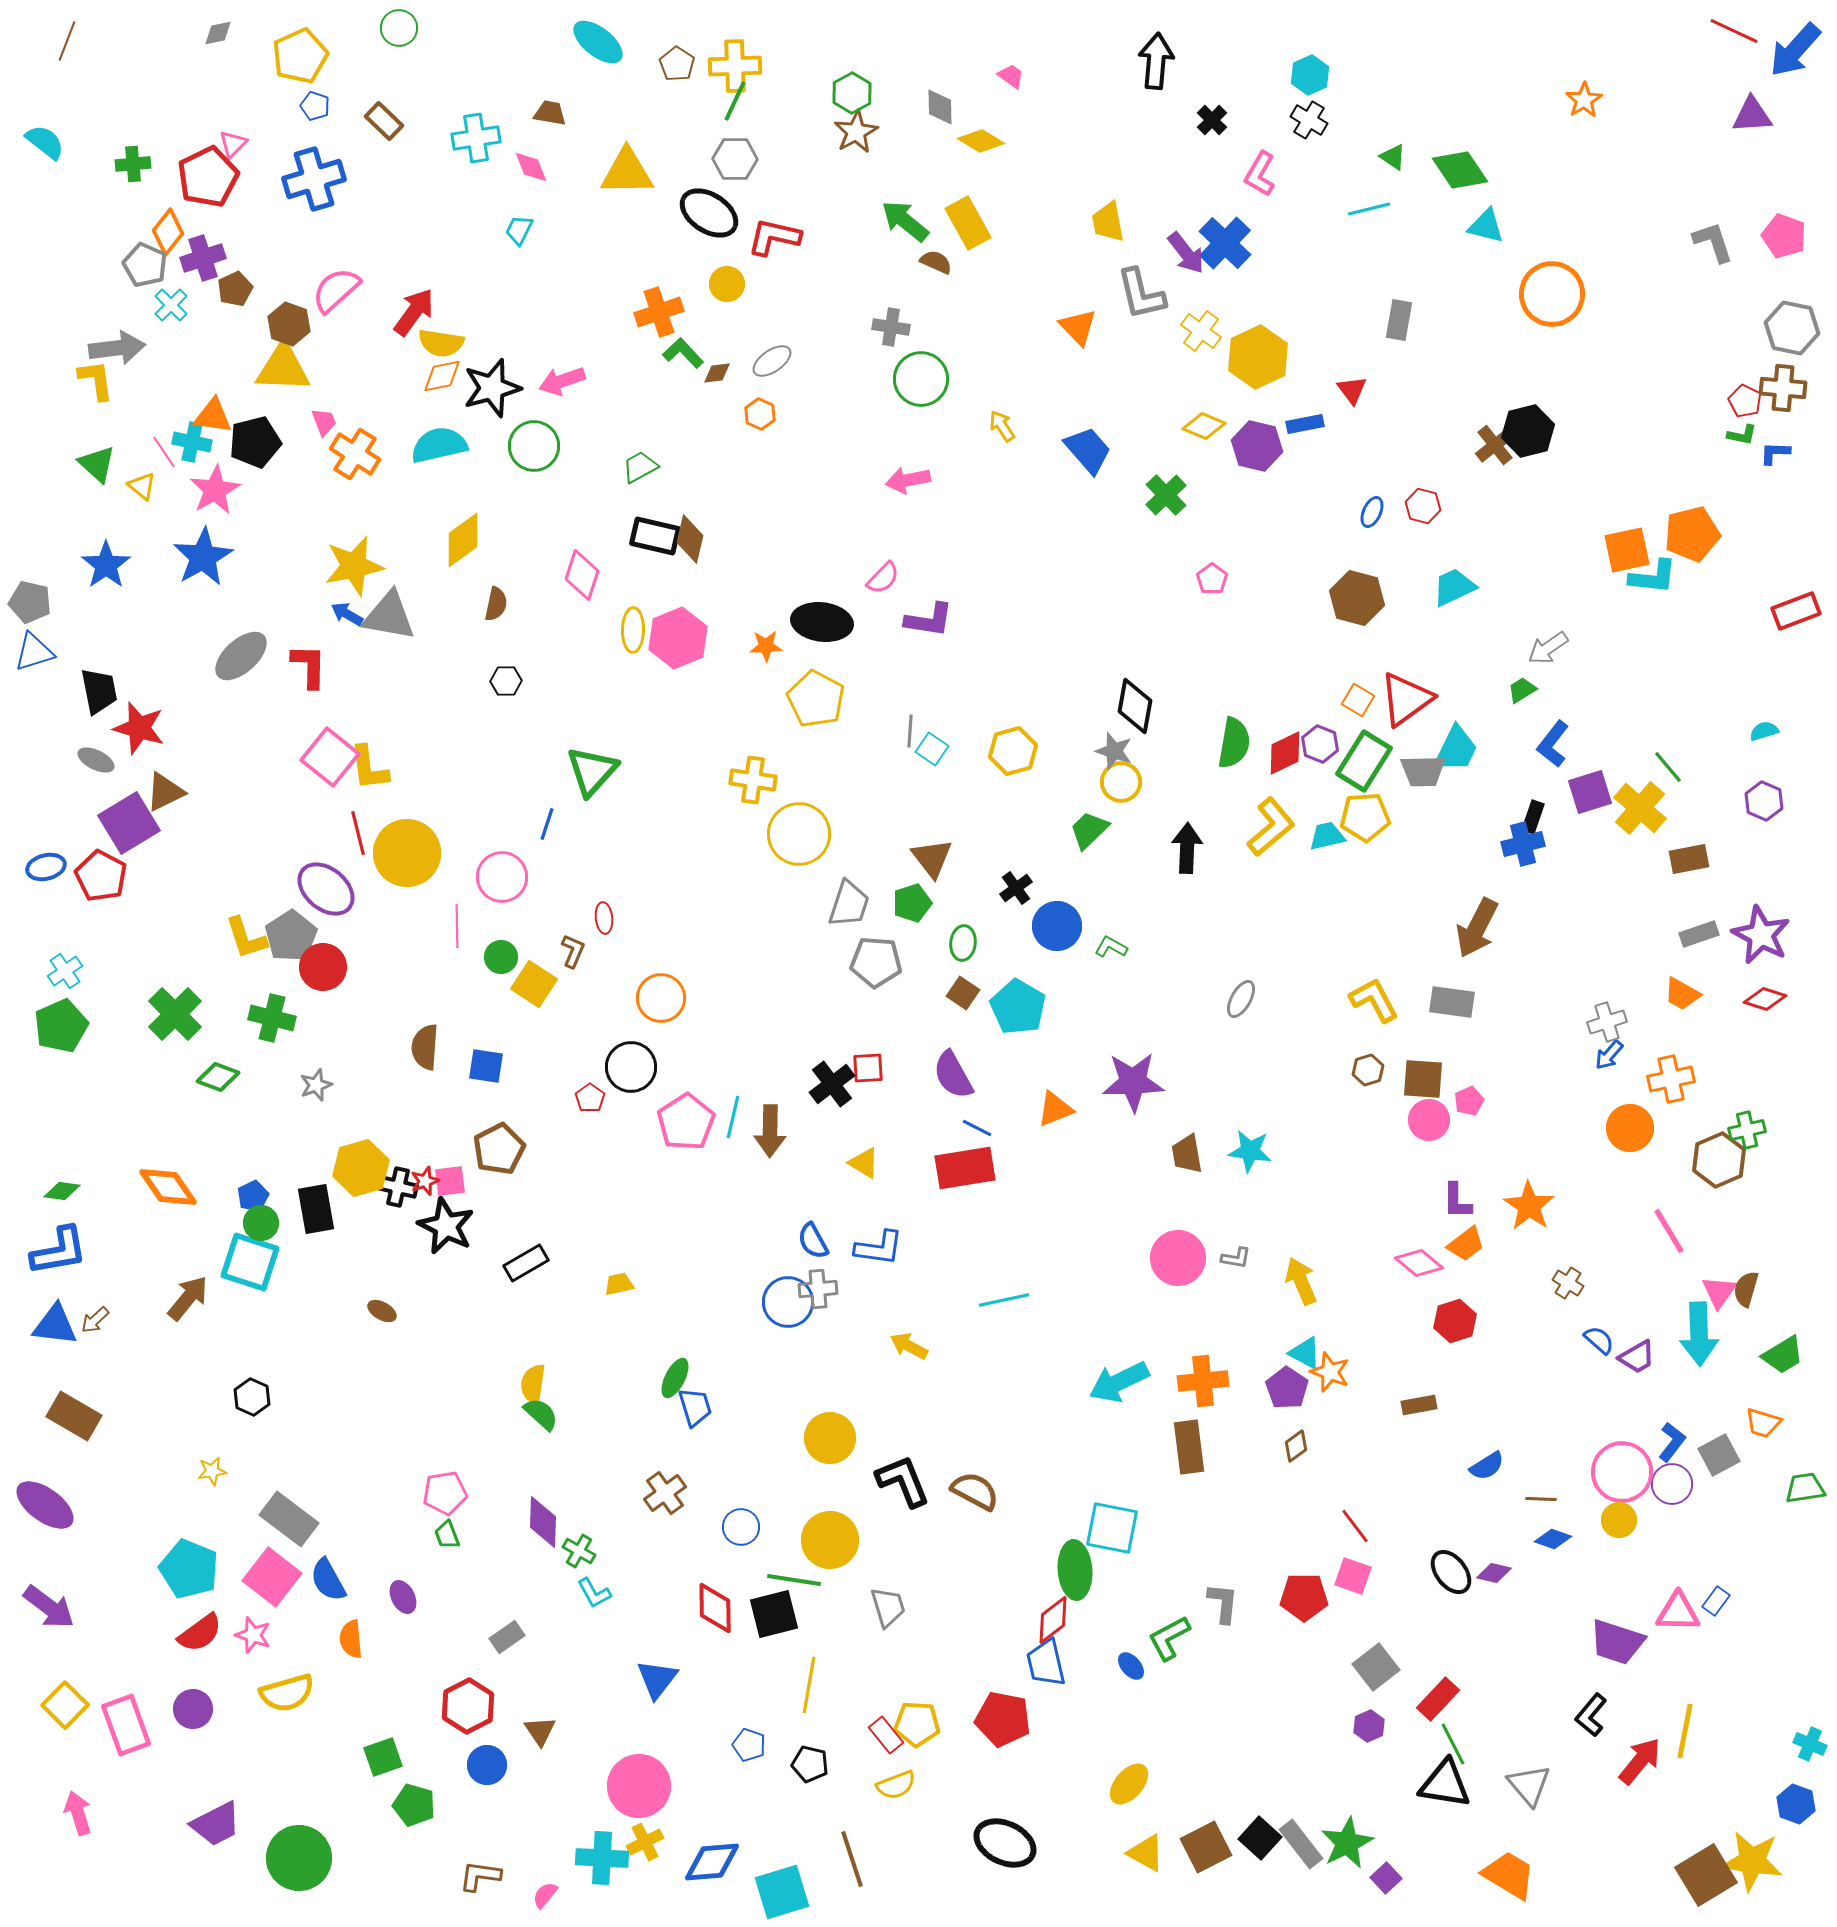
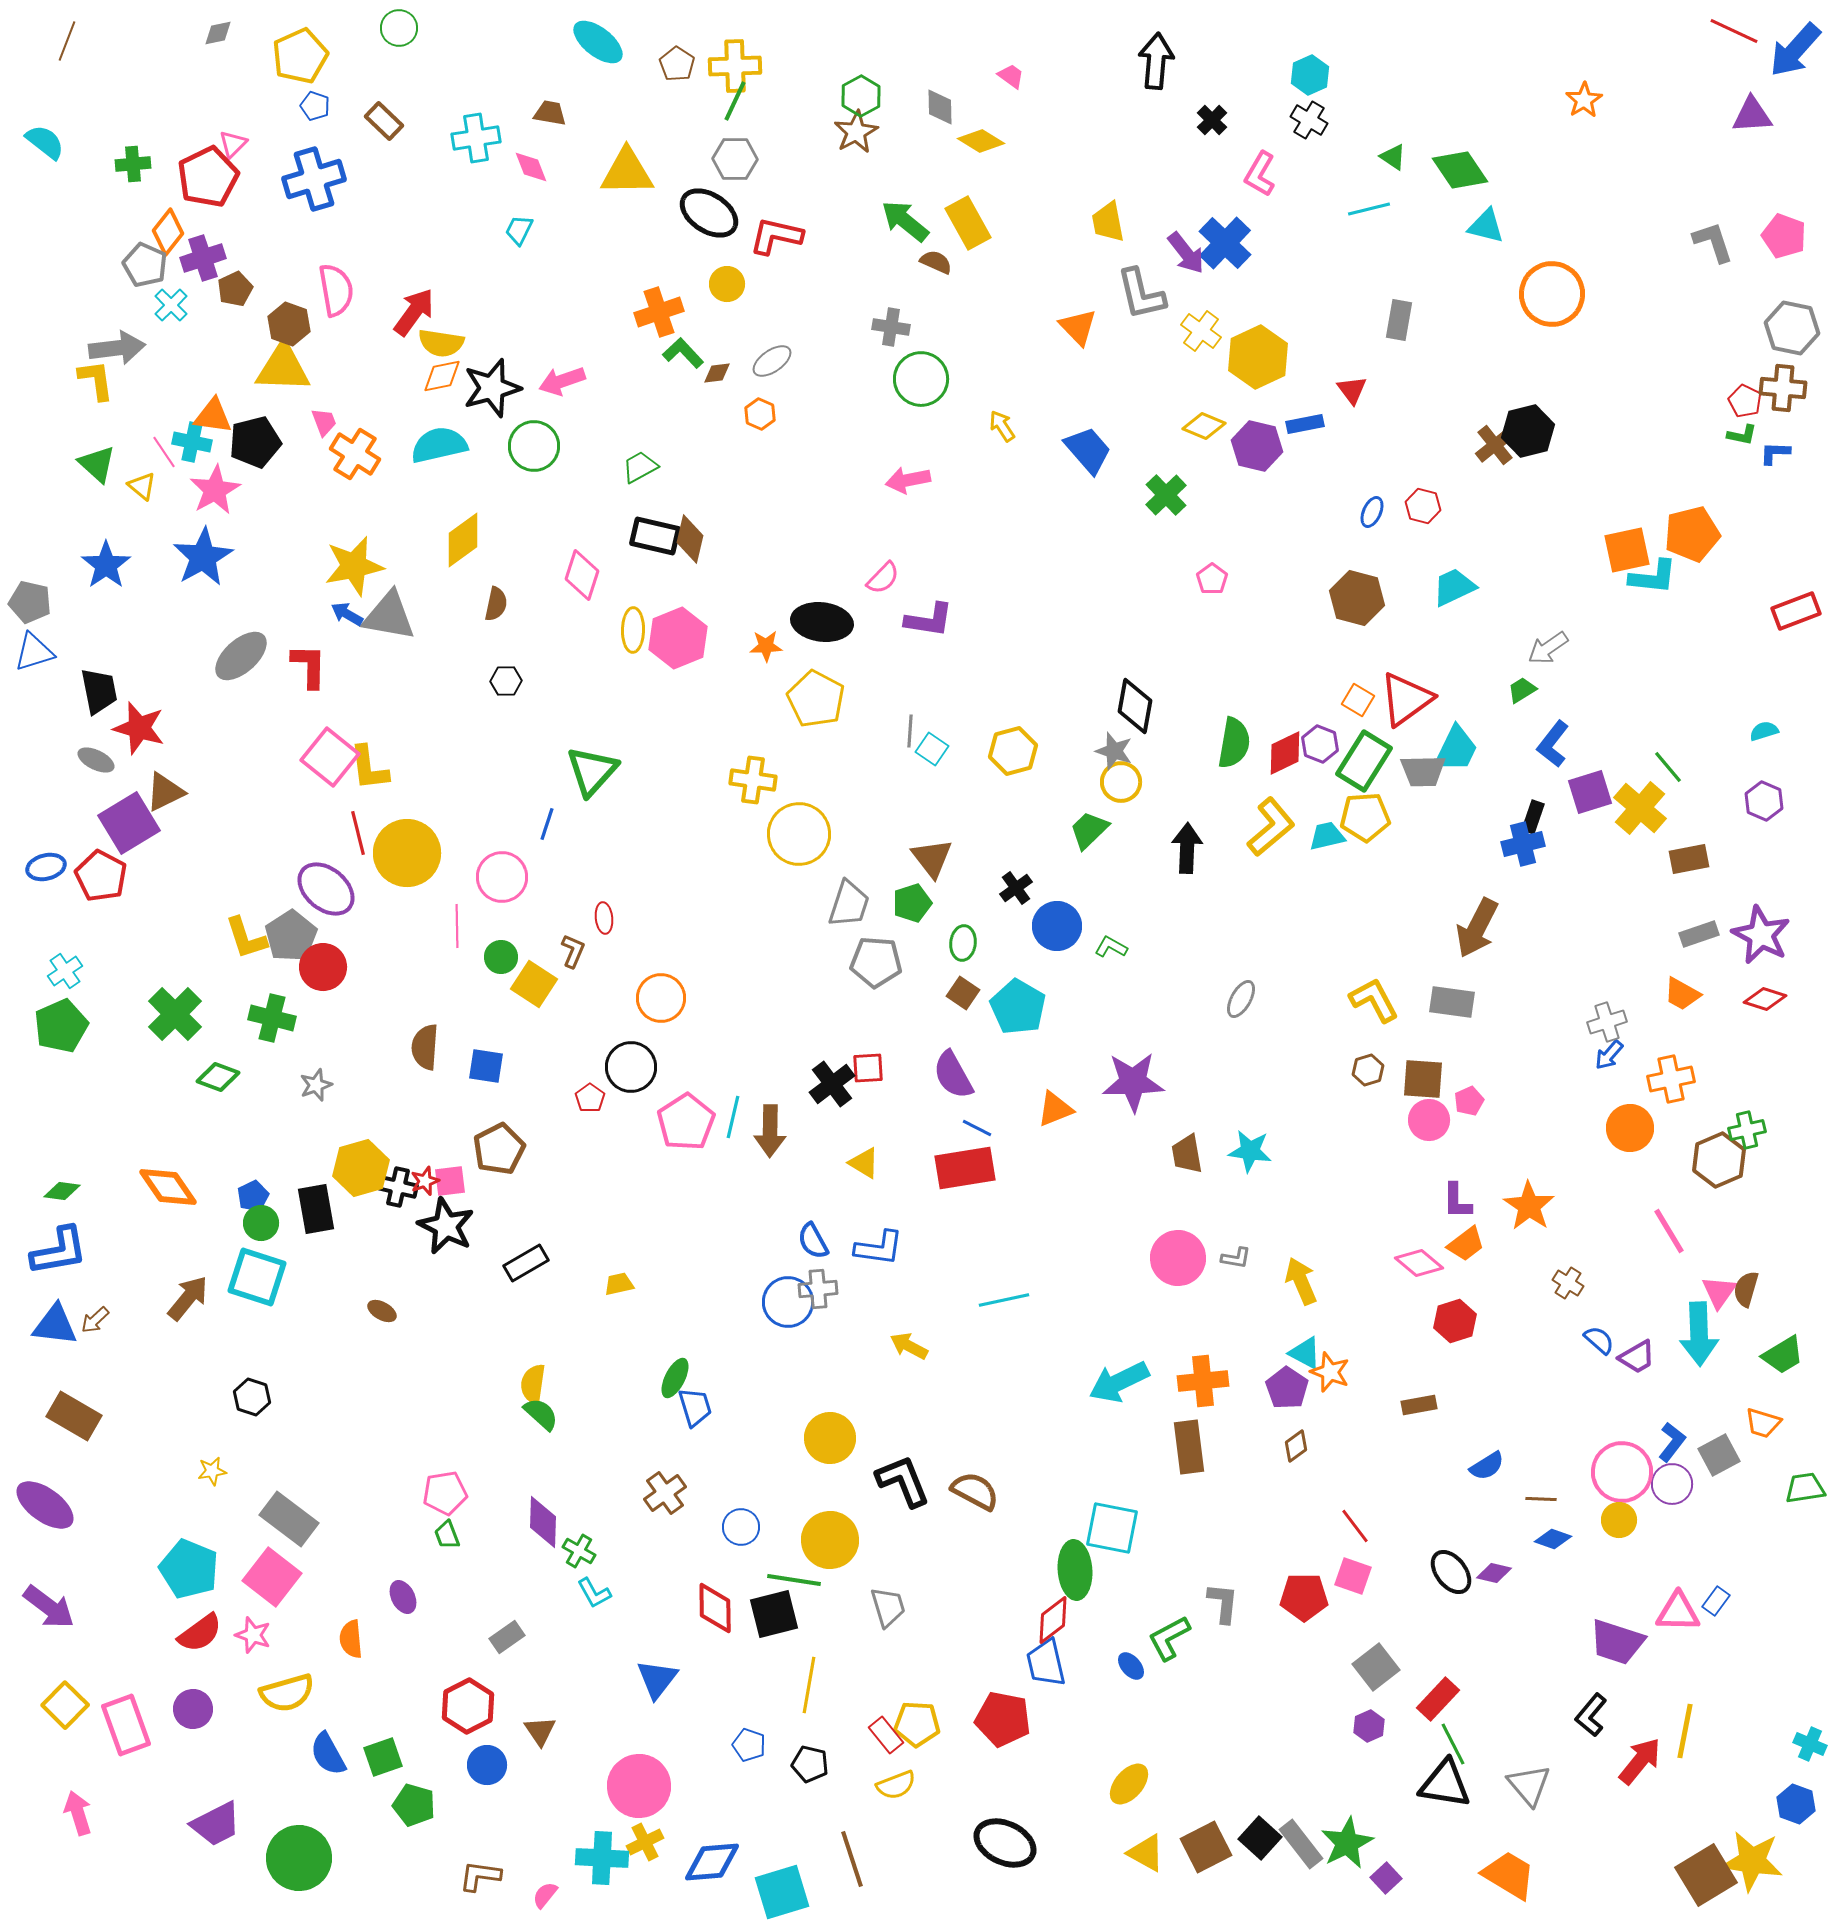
green hexagon at (852, 93): moved 9 px right, 3 px down
red L-shape at (774, 237): moved 2 px right, 1 px up
pink semicircle at (336, 290): rotated 122 degrees clockwise
cyan square at (250, 1262): moved 7 px right, 15 px down
black hexagon at (252, 1397): rotated 6 degrees counterclockwise
blue semicircle at (328, 1580): moved 174 px down
